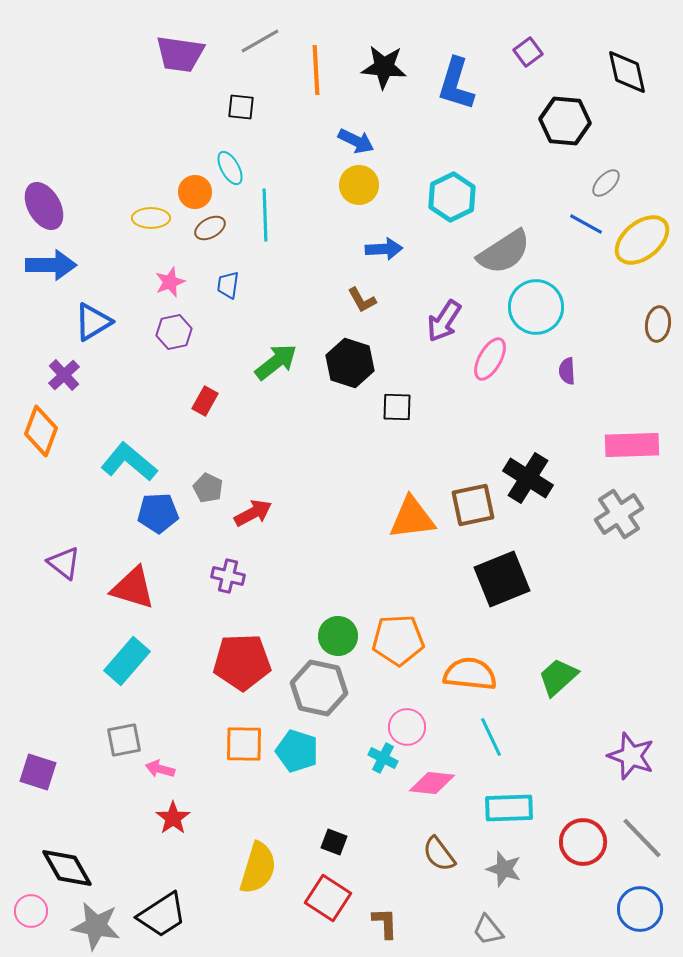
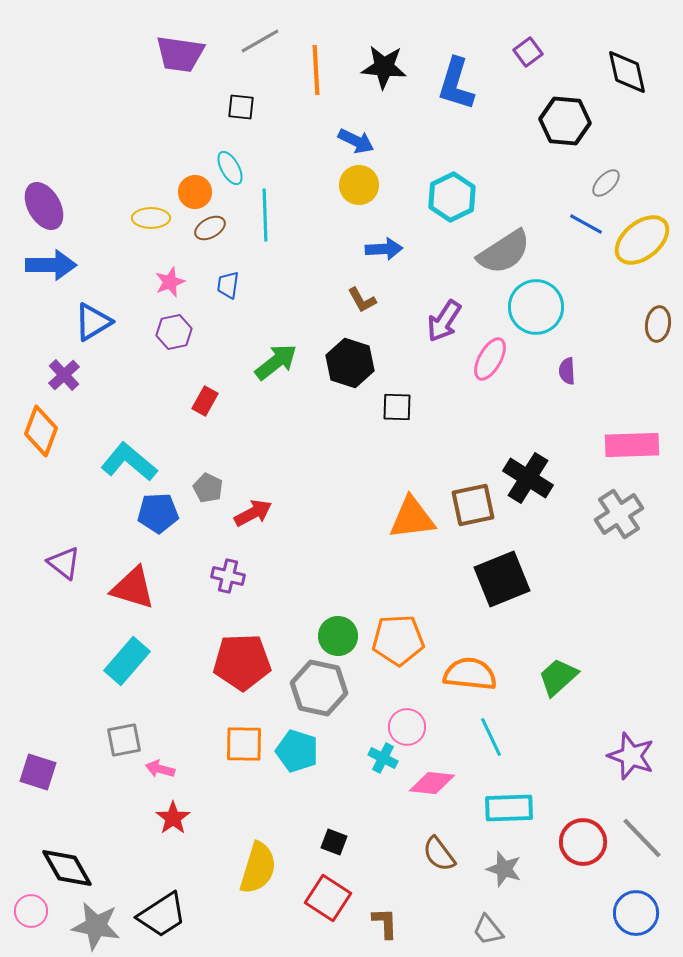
blue circle at (640, 909): moved 4 px left, 4 px down
